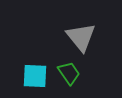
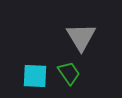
gray triangle: rotated 8 degrees clockwise
